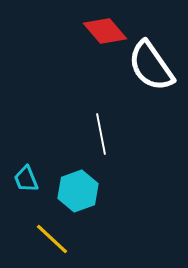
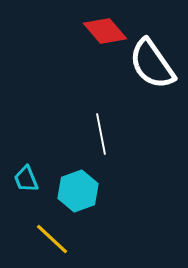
white semicircle: moved 1 px right, 2 px up
